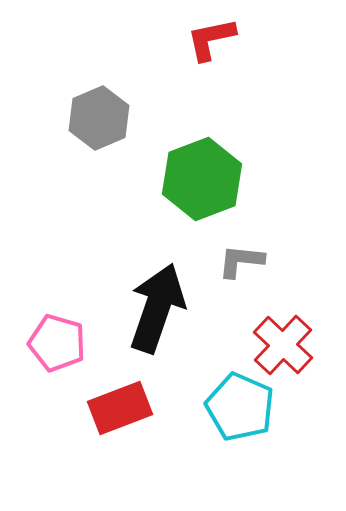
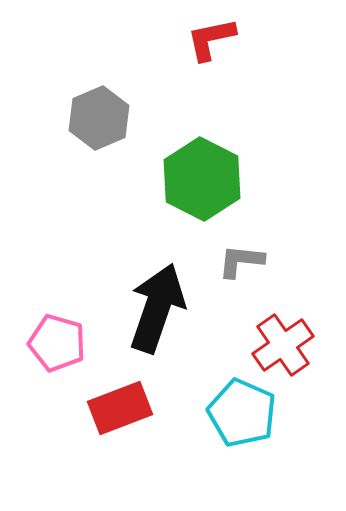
green hexagon: rotated 12 degrees counterclockwise
red cross: rotated 12 degrees clockwise
cyan pentagon: moved 2 px right, 6 px down
